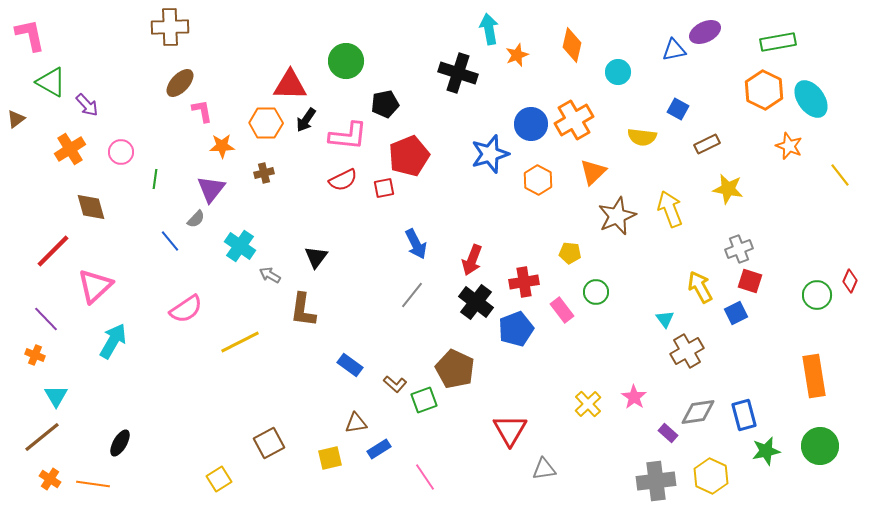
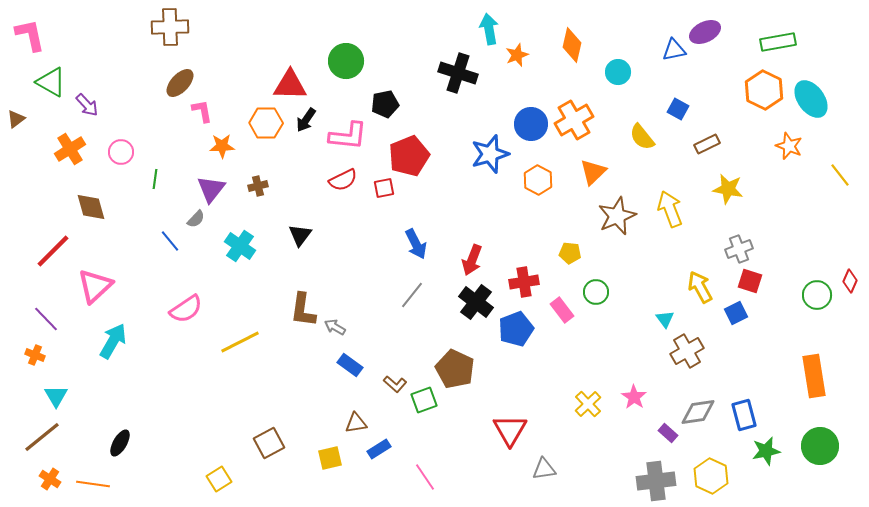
yellow semicircle at (642, 137): rotated 44 degrees clockwise
brown cross at (264, 173): moved 6 px left, 13 px down
black triangle at (316, 257): moved 16 px left, 22 px up
gray arrow at (270, 275): moved 65 px right, 52 px down
